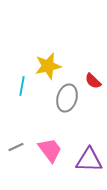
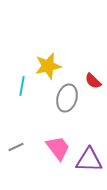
pink trapezoid: moved 8 px right, 2 px up
